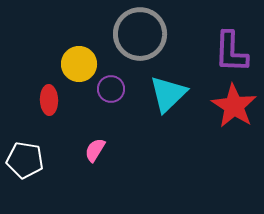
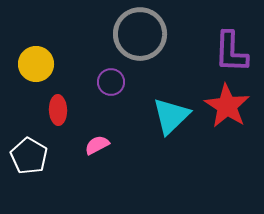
yellow circle: moved 43 px left
purple circle: moved 7 px up
cyan triangle: moved 3 px right, 22 px down
red ellipse: moved 9 px right, 10 px down
red star: moved 7 px left
pink semicircle: moved 2 px right, 5 px up; rotated 30 degrees clockwise
white pentagon: moved 4 px right, 4 px up; rotated 21 degrees clockwise
